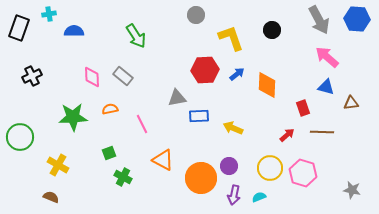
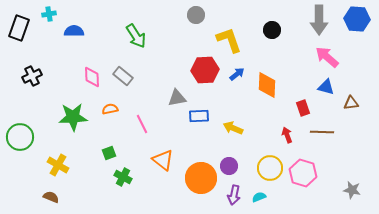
gray arrow: rotated 28 degrees clockwise
yellow L-shape: moved 2 px left, 2 px down
red arrow: rotated 70 degrees counterclockwise
orange triangle: rotated 10 degrees clockwise
